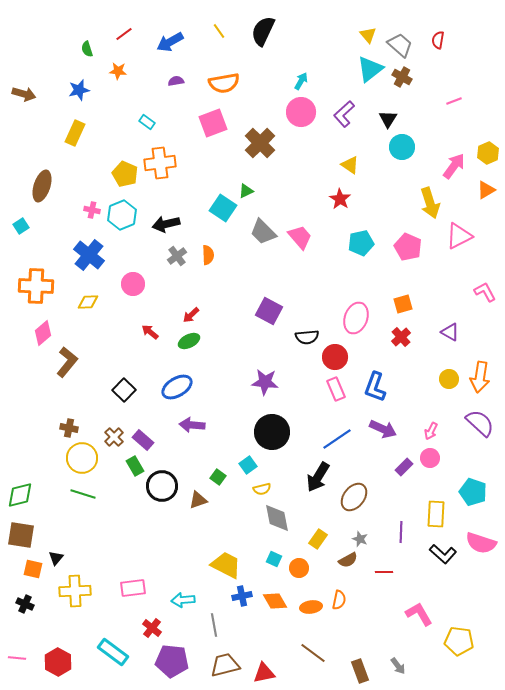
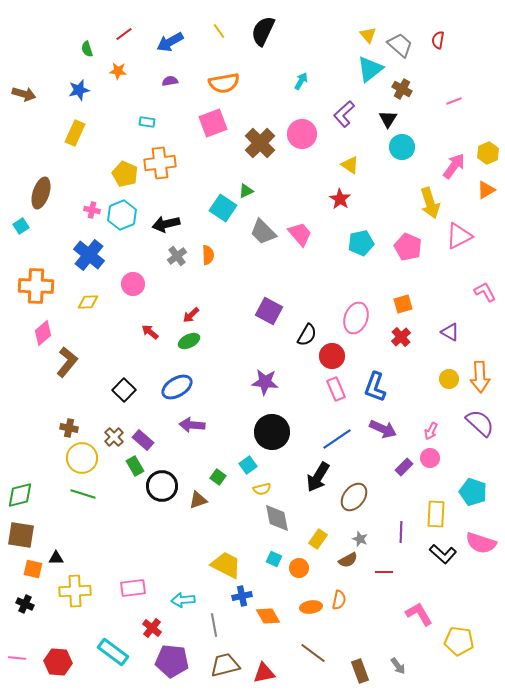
brown cross at (402, 77): moved 12 px down
purple semicircle at (176, 81): moved 6 px left
pink circle at (301, 112): moved 1 px right, 22 px down
cyan rectangle at (147, 122): rotated 28 degrees counterclockwise
brown ellipse at (42, 186): moved 1 px left, 7 px down
pink trapezoid at (300, 237): moved 3 px up
black semicircle at (307, 337): moved 2 px up; rotated 55 degrees counterclockwise
red circle at (335, 357): moved 3 px left, 1 px up
orange arrow at (480, 377): rotated 12 degrees counterclockwise
black triangle at (56, 558): rotated 49 degrees clockwise
orange diamond at (275, 601): moved 7 px left, 15 px down
red hexagon at (58, 662): rotated 24 degrees counterclockwise
